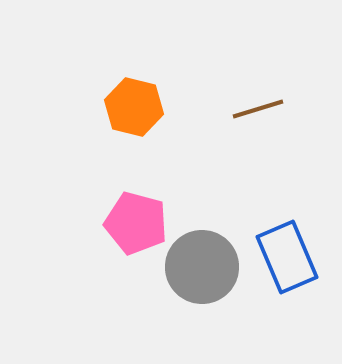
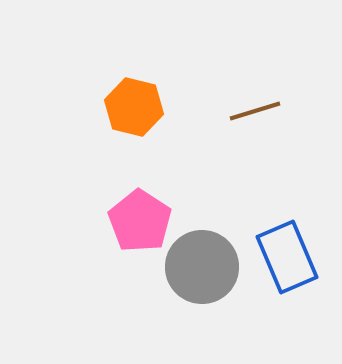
brown line: moved 3 px left, 2 px down
pink pentagon: moved 4 px right, 2 px up; rotated 18 degrees clockwise
